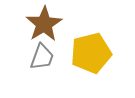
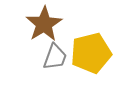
gray trapezoid: moved 13 px right
